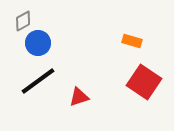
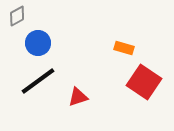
gray diamond: moved 6 px left, 5 px up
orange rectangle: moved 8 px left, 7 px down
red triangle: moved 1 px left
